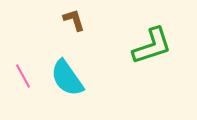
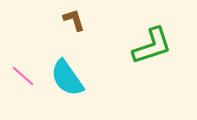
pink line: rotated 20 degrees counterclockwise
